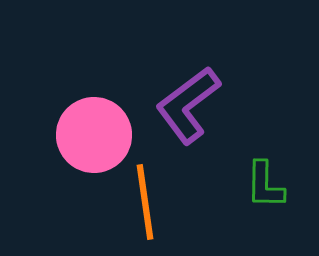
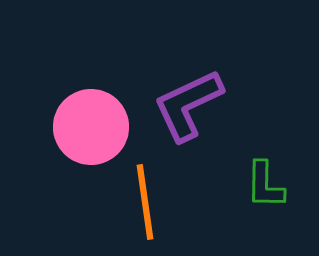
purple L-shape: rotated 12 degrees clockwise
pink circle: moved 3 px left, 8 px up
